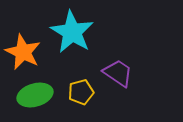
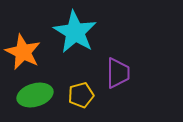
cyan star: moved 3 px right
purple trapezoid: rotated 56 degrees clockwise
yellow pentagon: moved 3 px down
